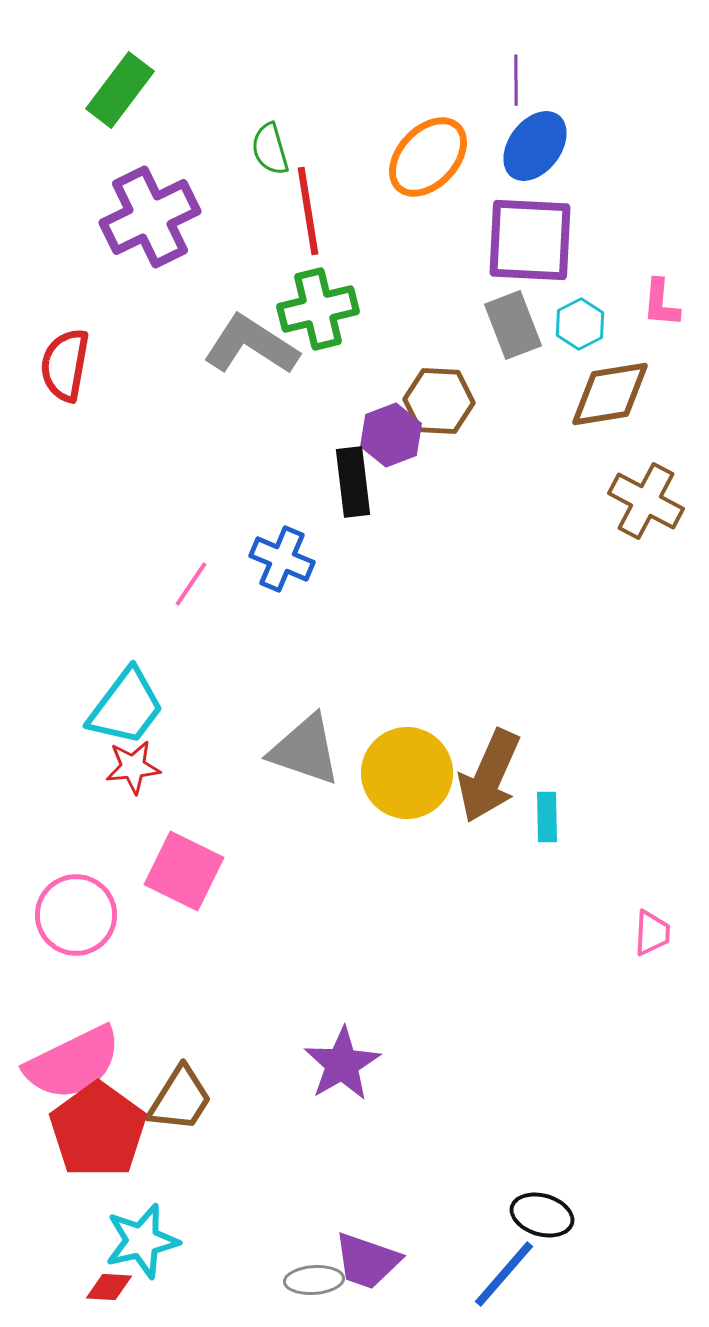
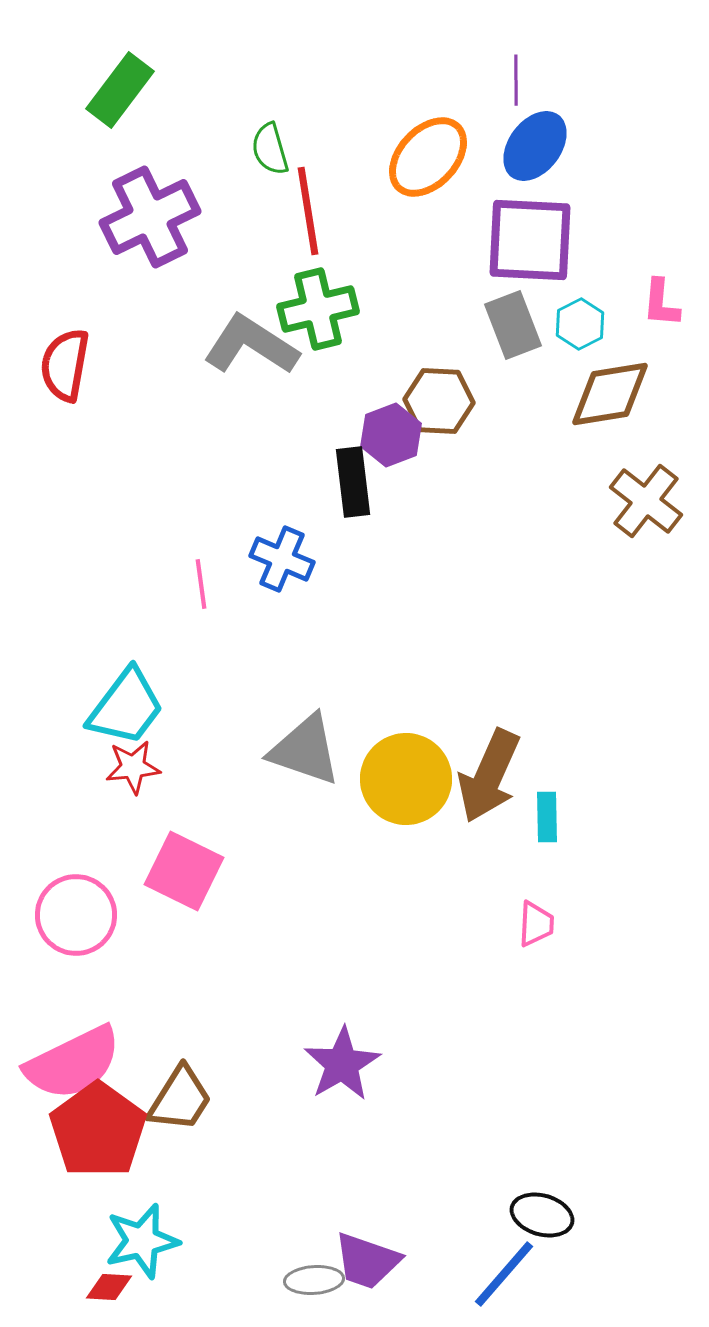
brown cross: rotated 10 degrees clockwise
pink line: moved 10 px right; rotated 42 degrees counterclockwise
yellow circle: moved 1 px left, 6 px down
pink trapezoid: moved 116 px left, 9 px up
